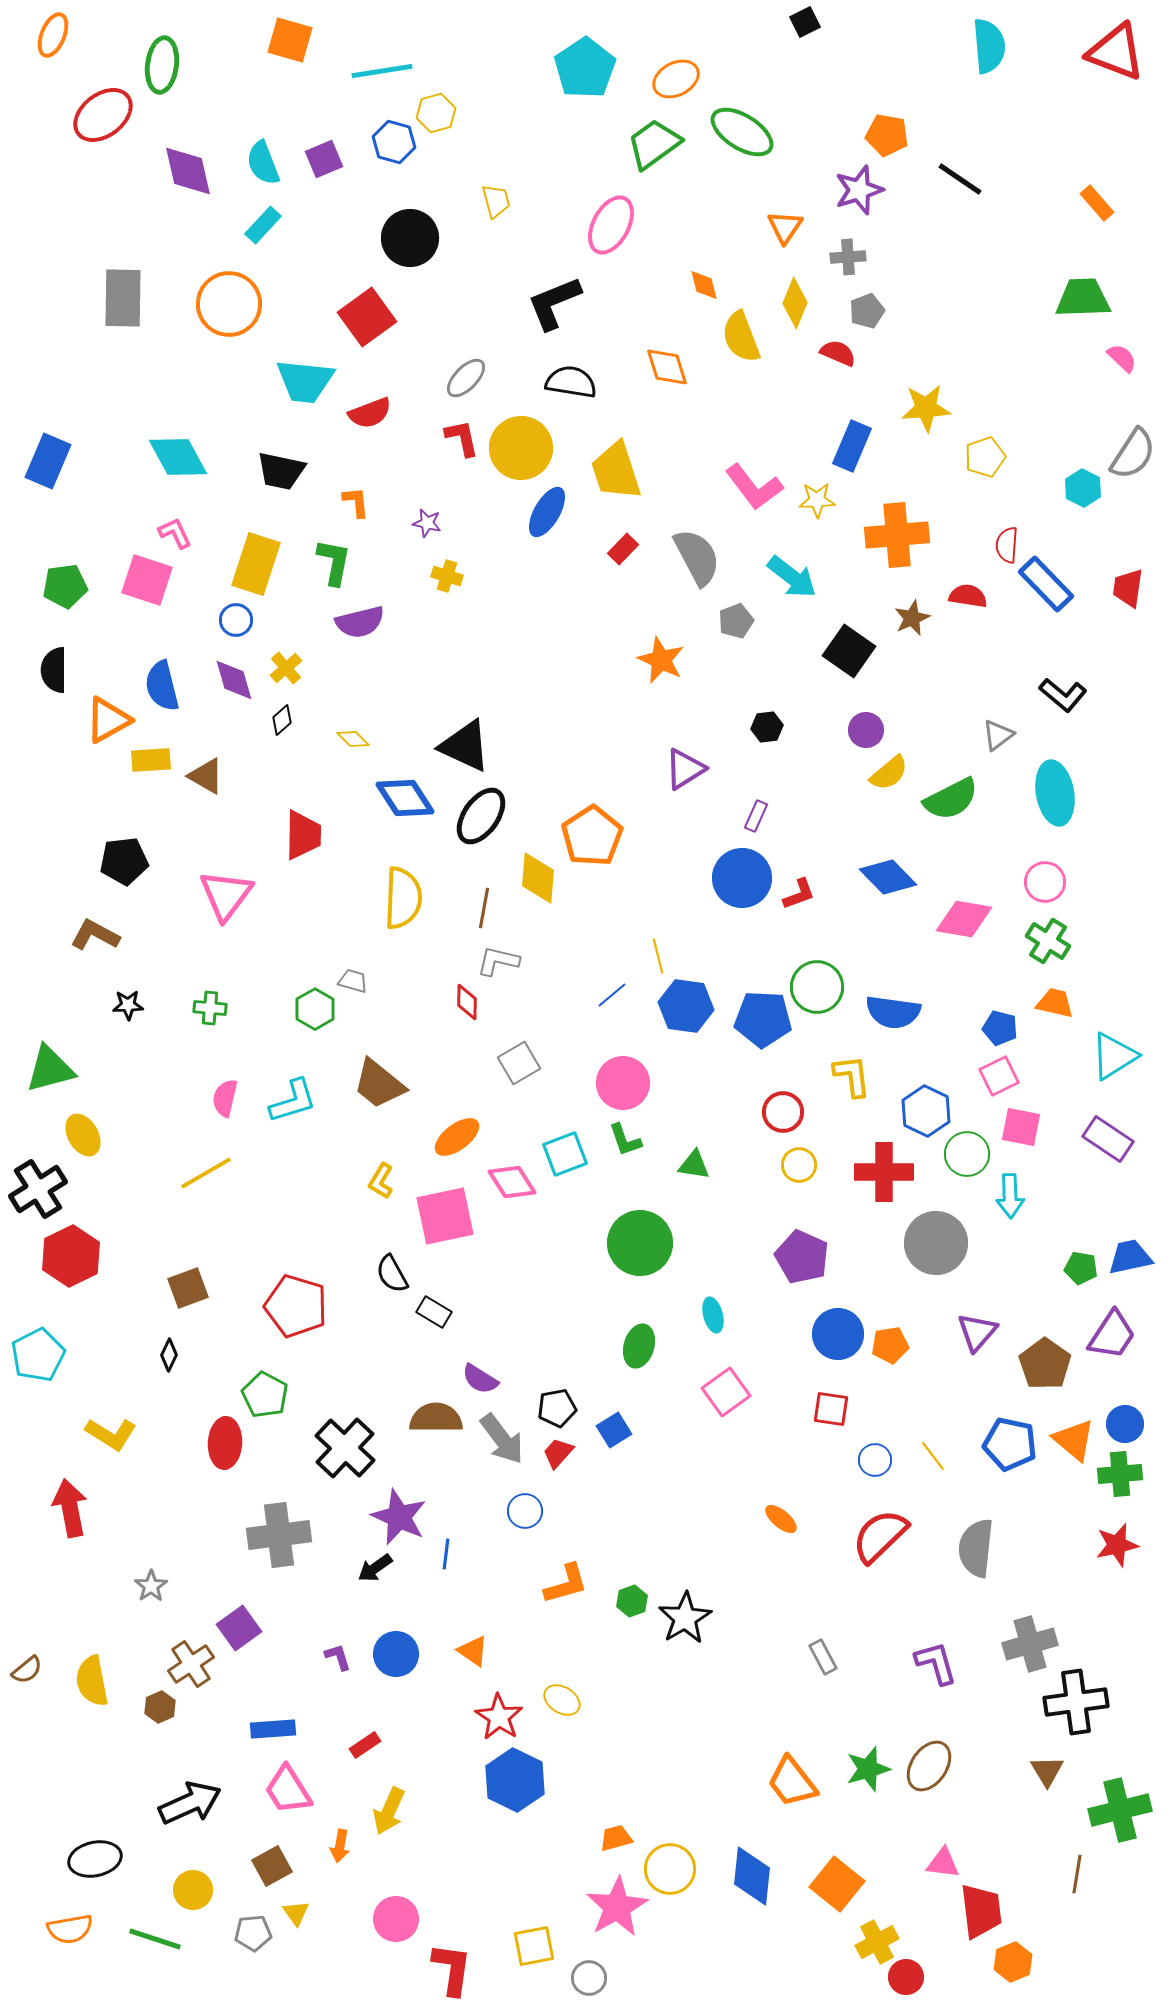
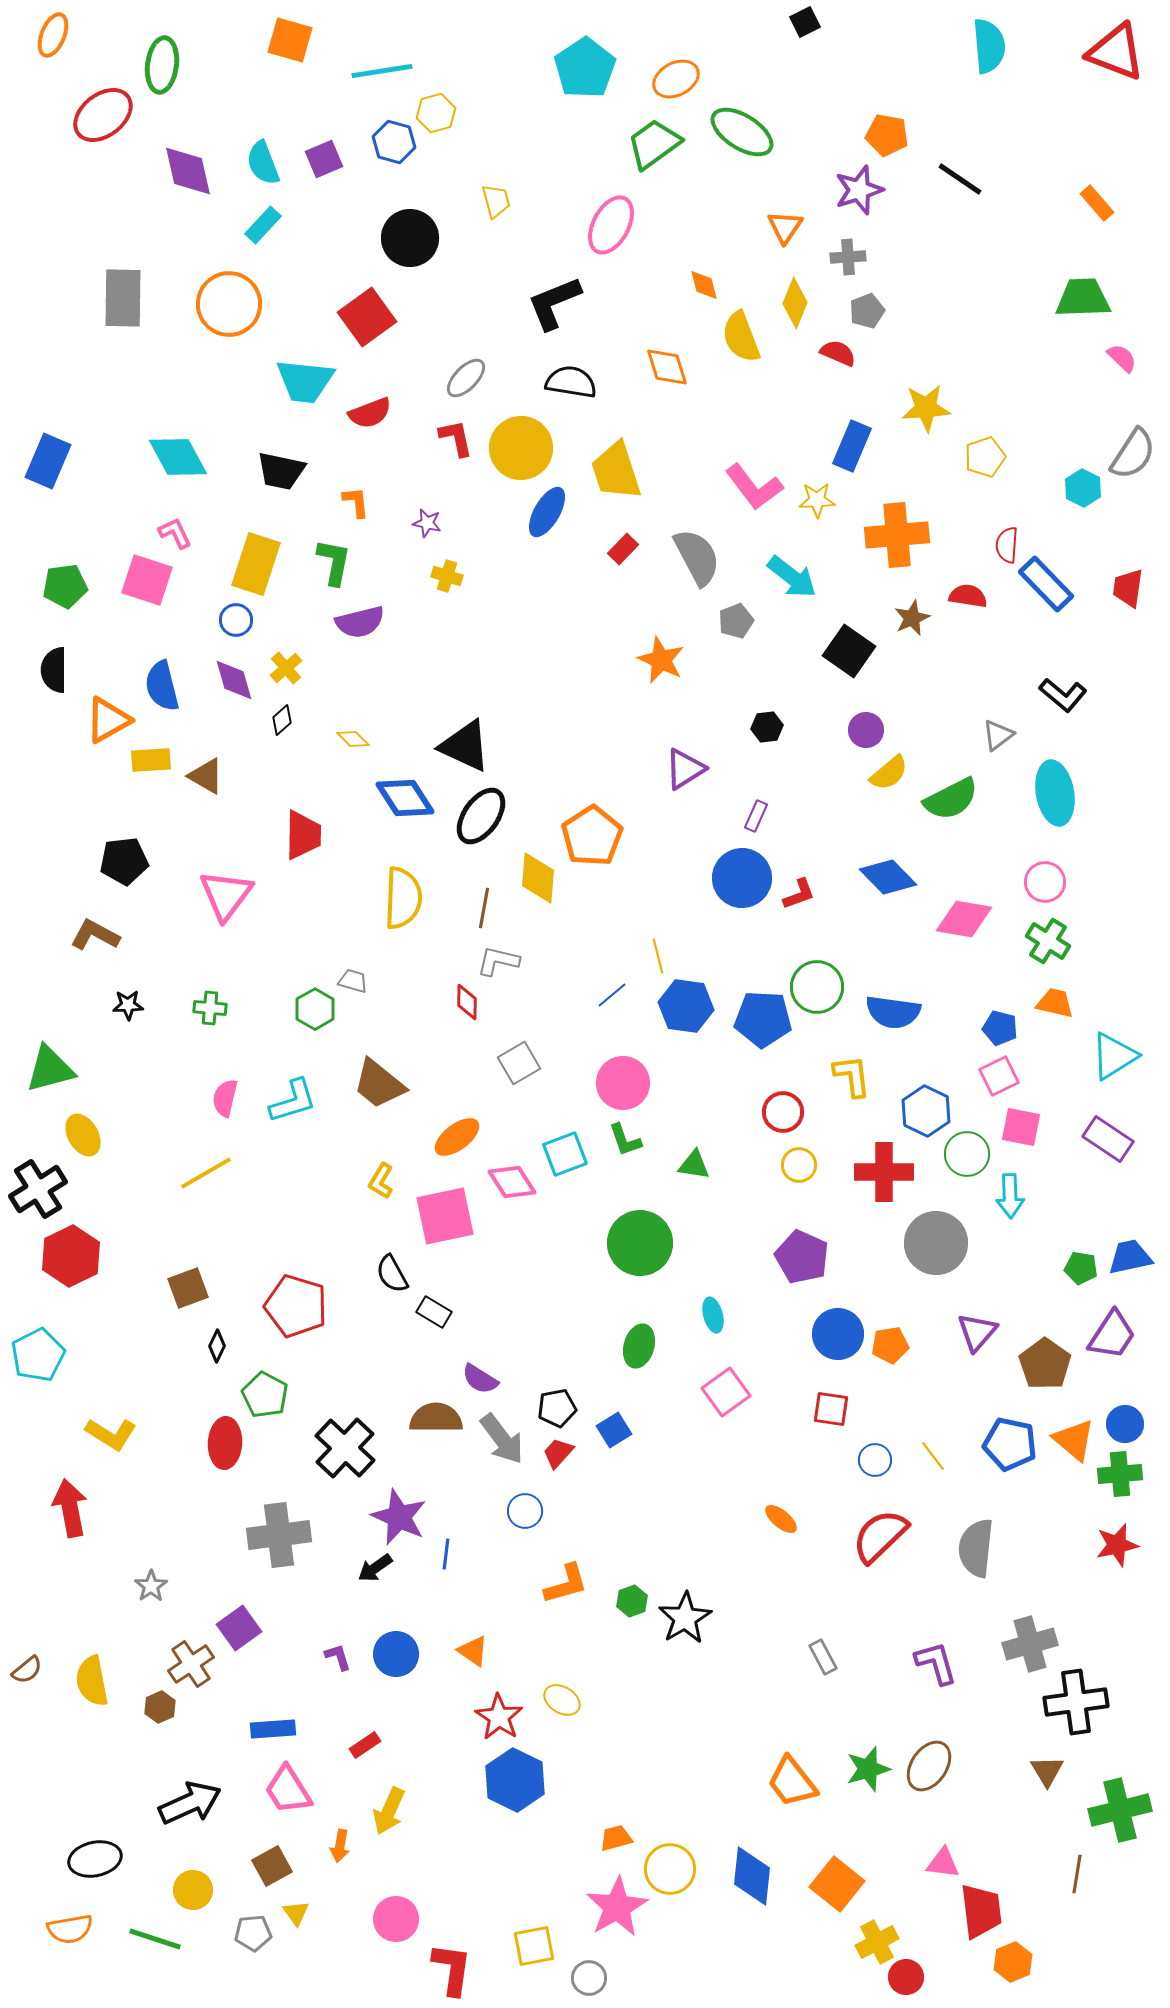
red L-shape at (462, 438): moved 6 px left
black diamond at (169, 1355): moved 48 px right, 9 px up
